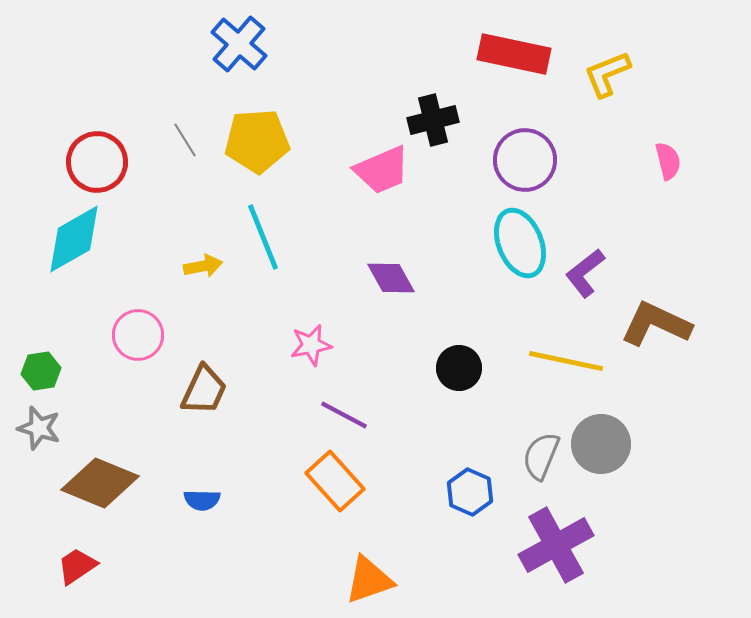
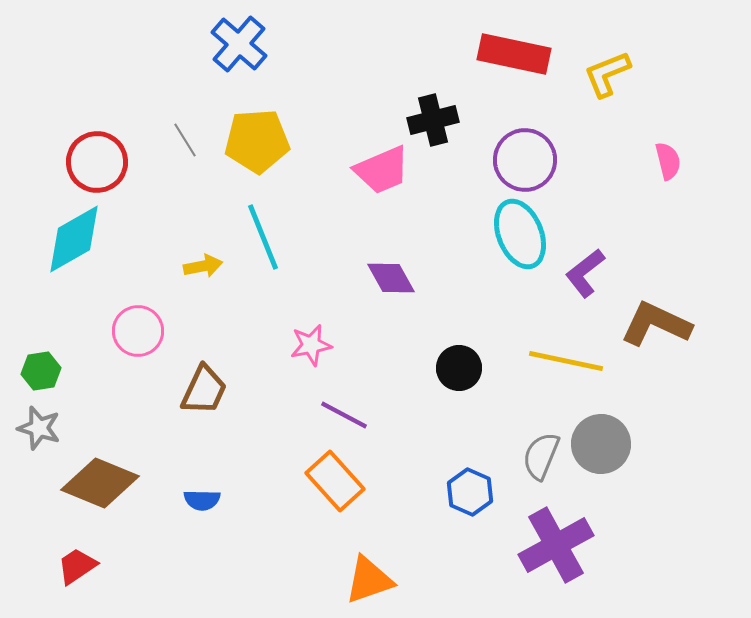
cyan ellipse: moved 9 px up
pink circle: moved 4 px up
